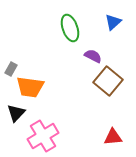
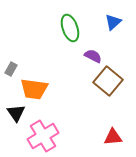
orange trapezoid: moved 4 px right, 2 px down
black triangle: rotated 18 degrees counterclockwise
